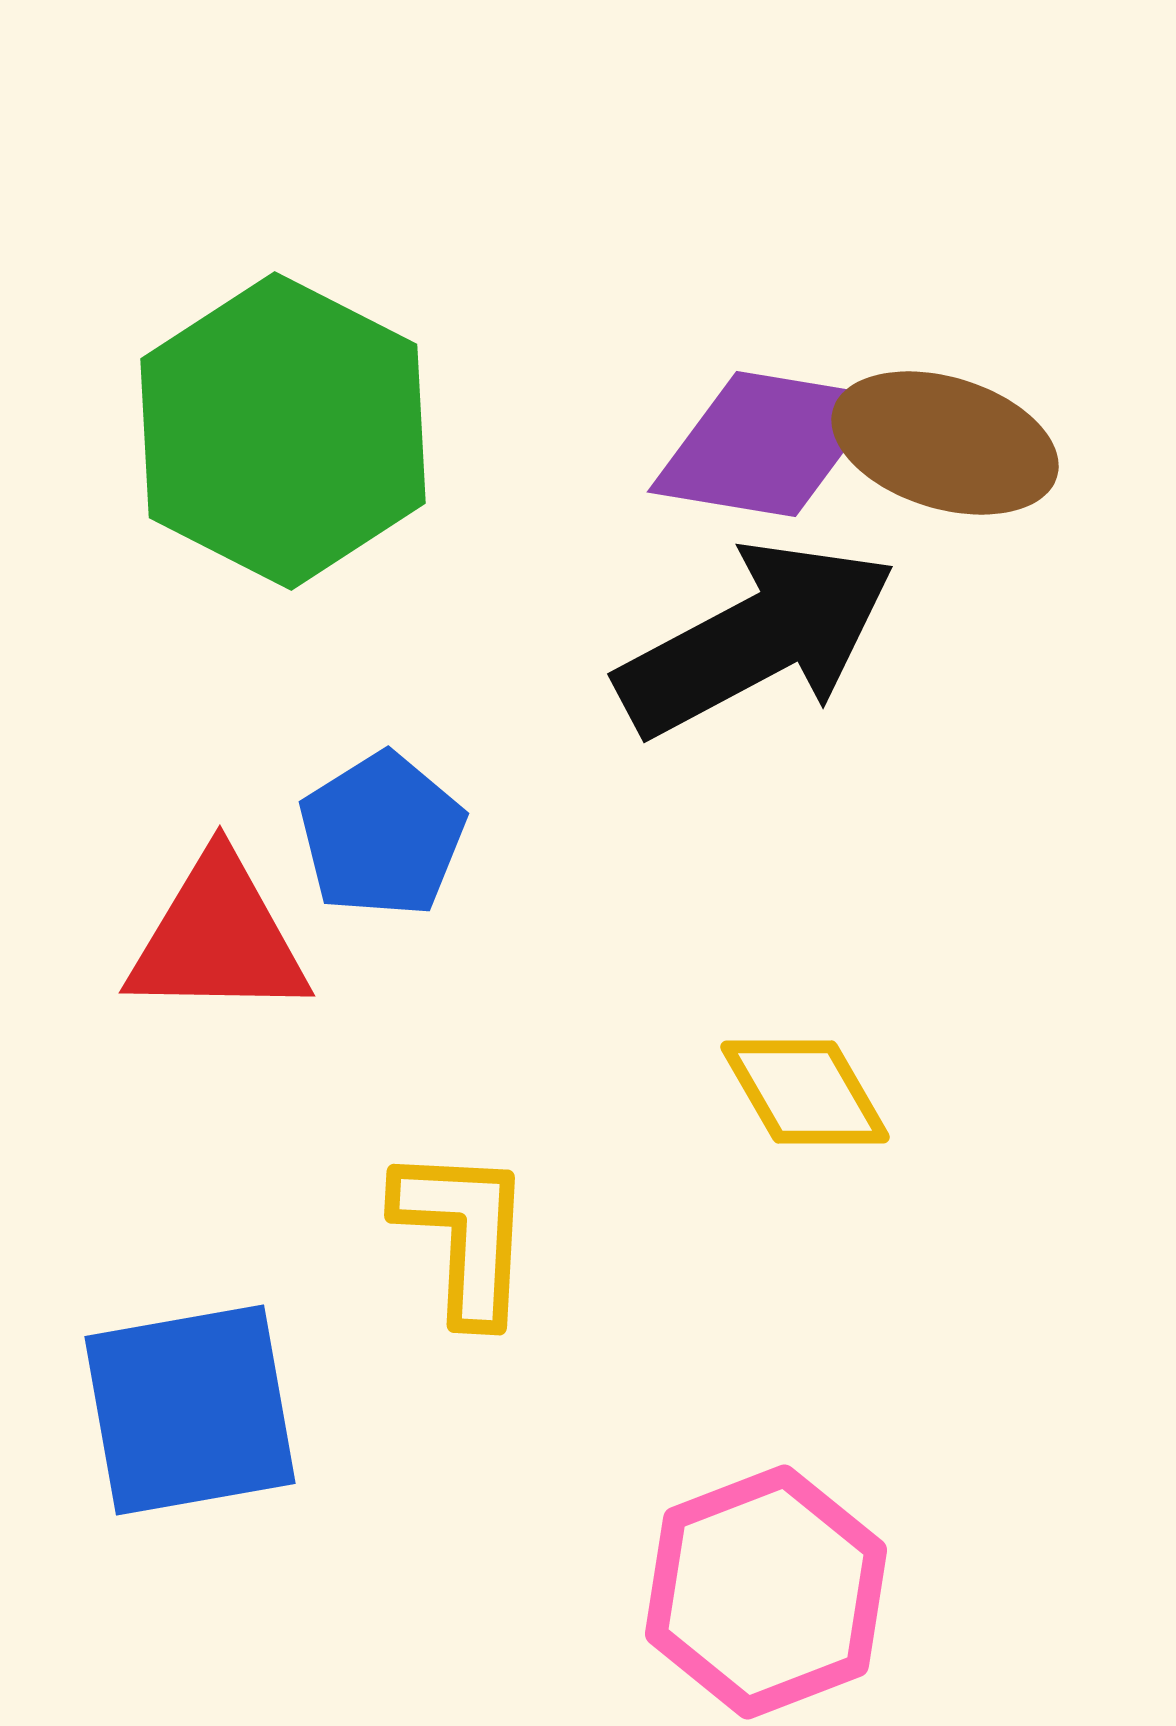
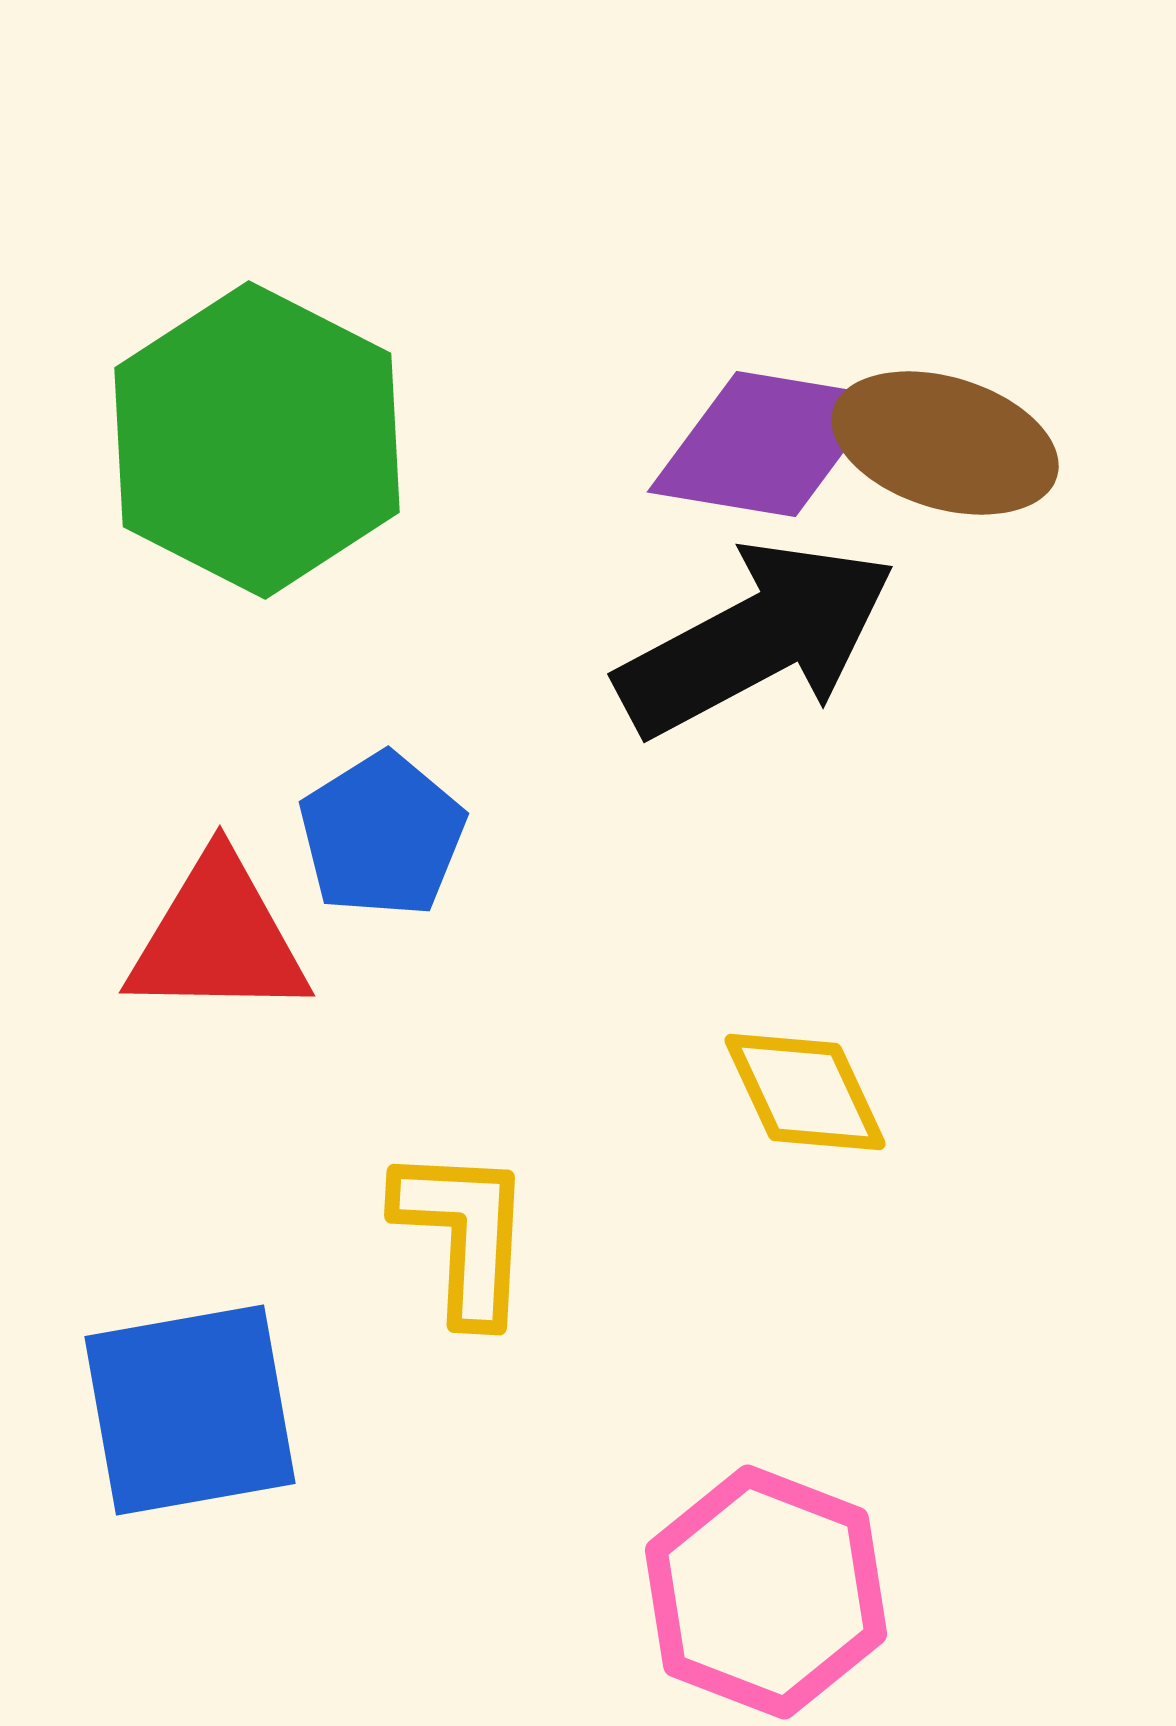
green hexagon: moved 26 px left, 9 px down
yellow diamond: rotated 5 degrees clockwise
pink hexagon: rotated 18 degrees counterclockwise
